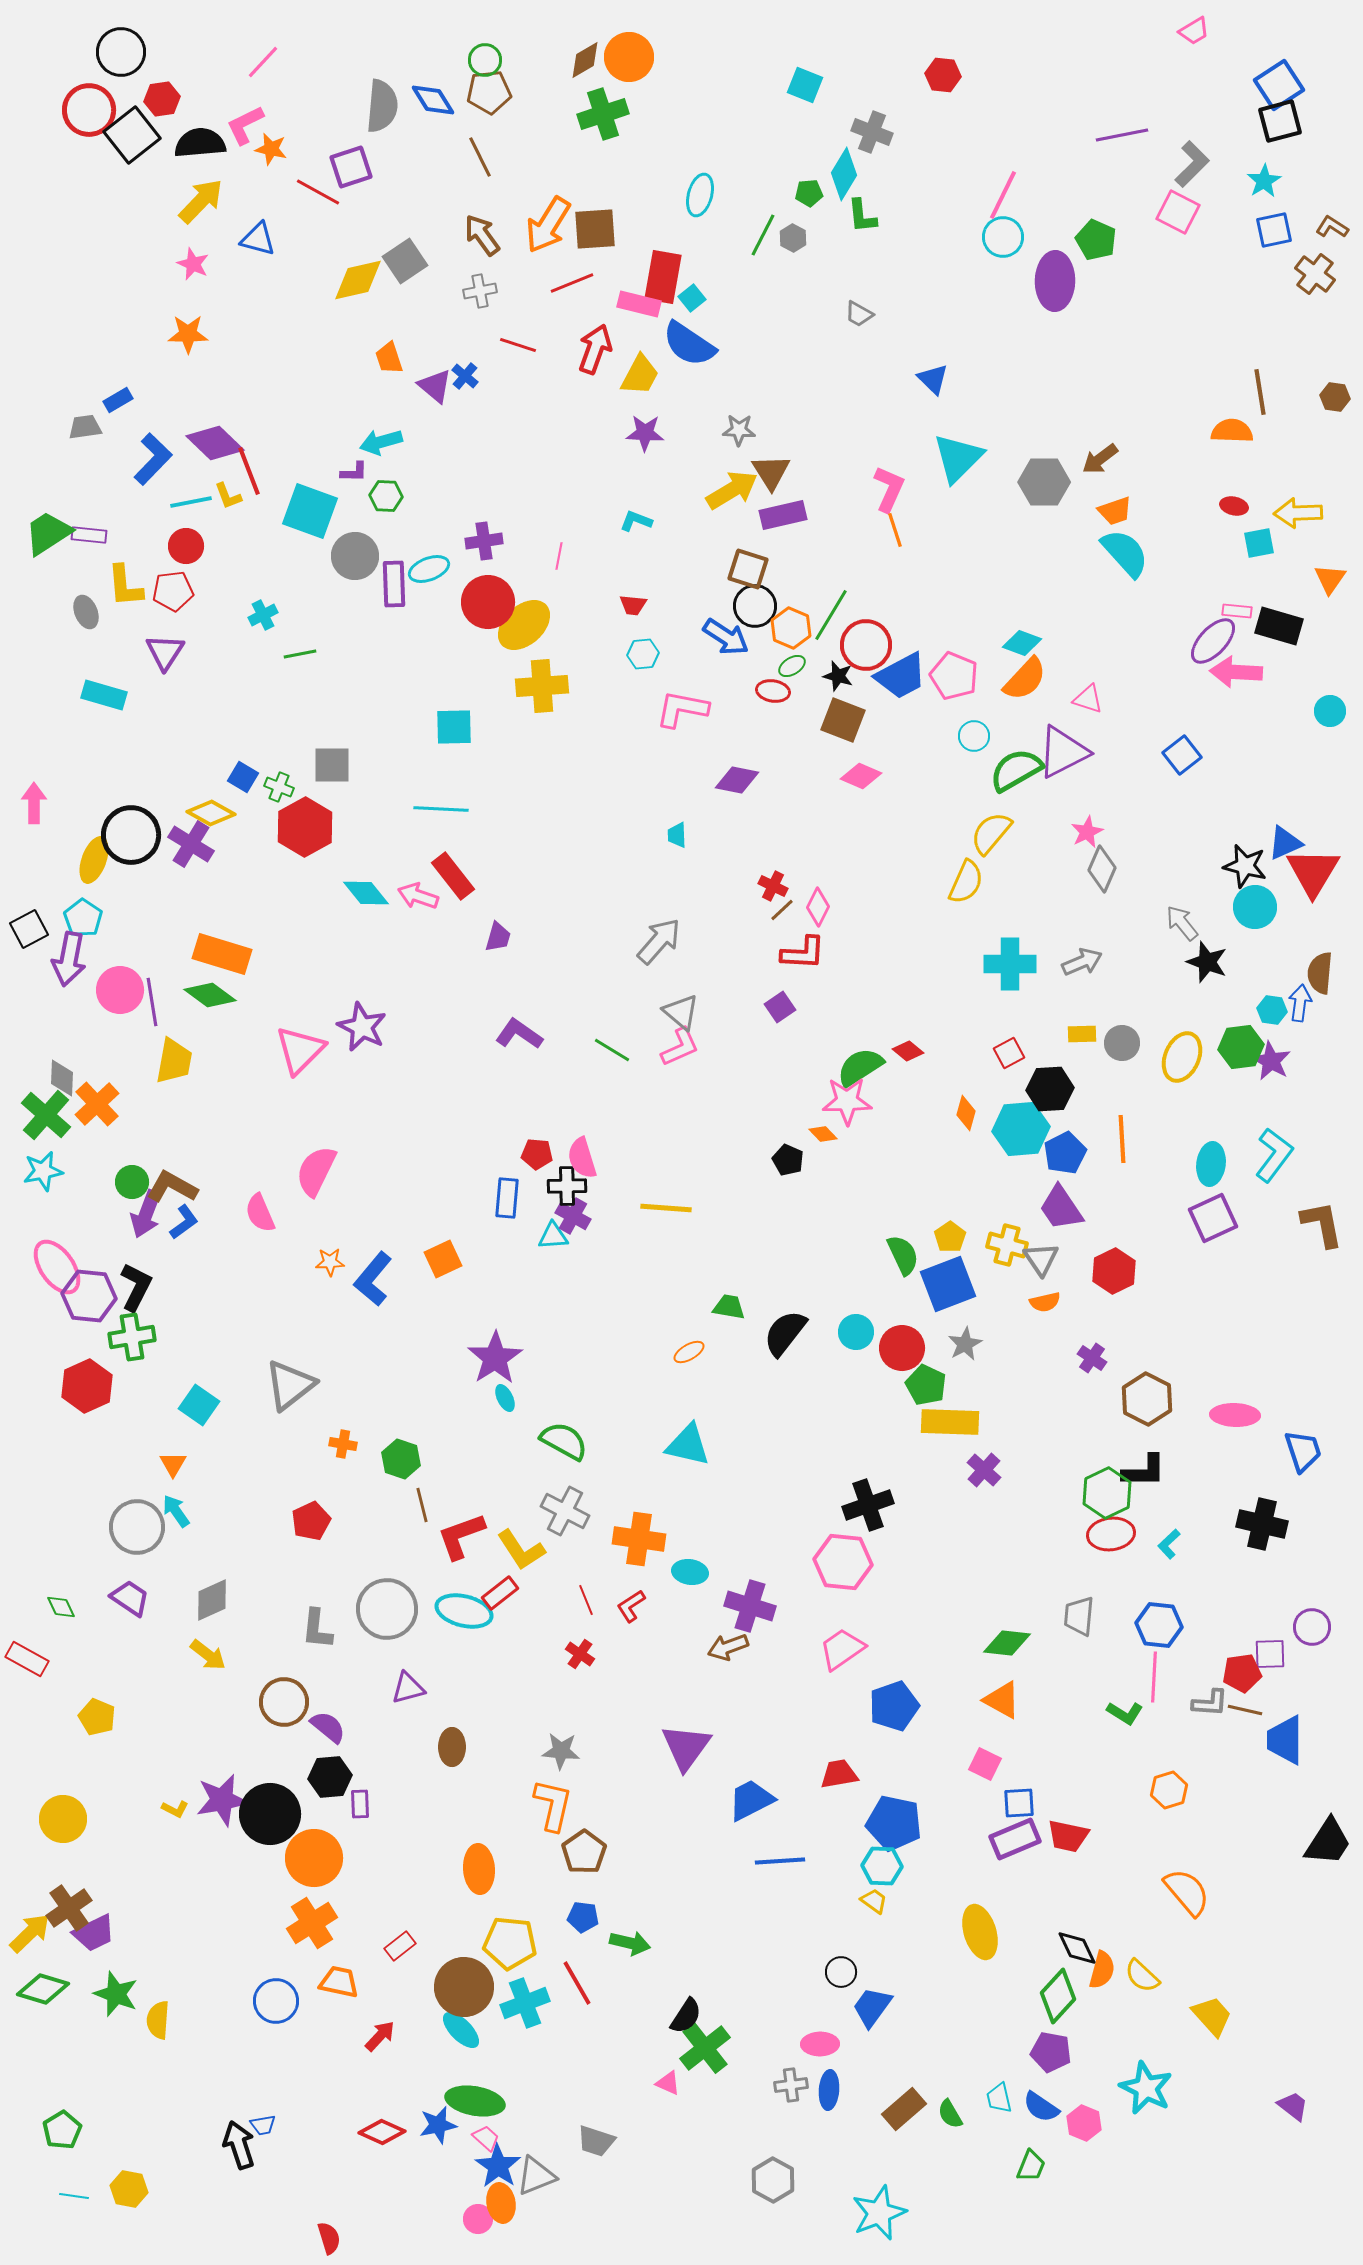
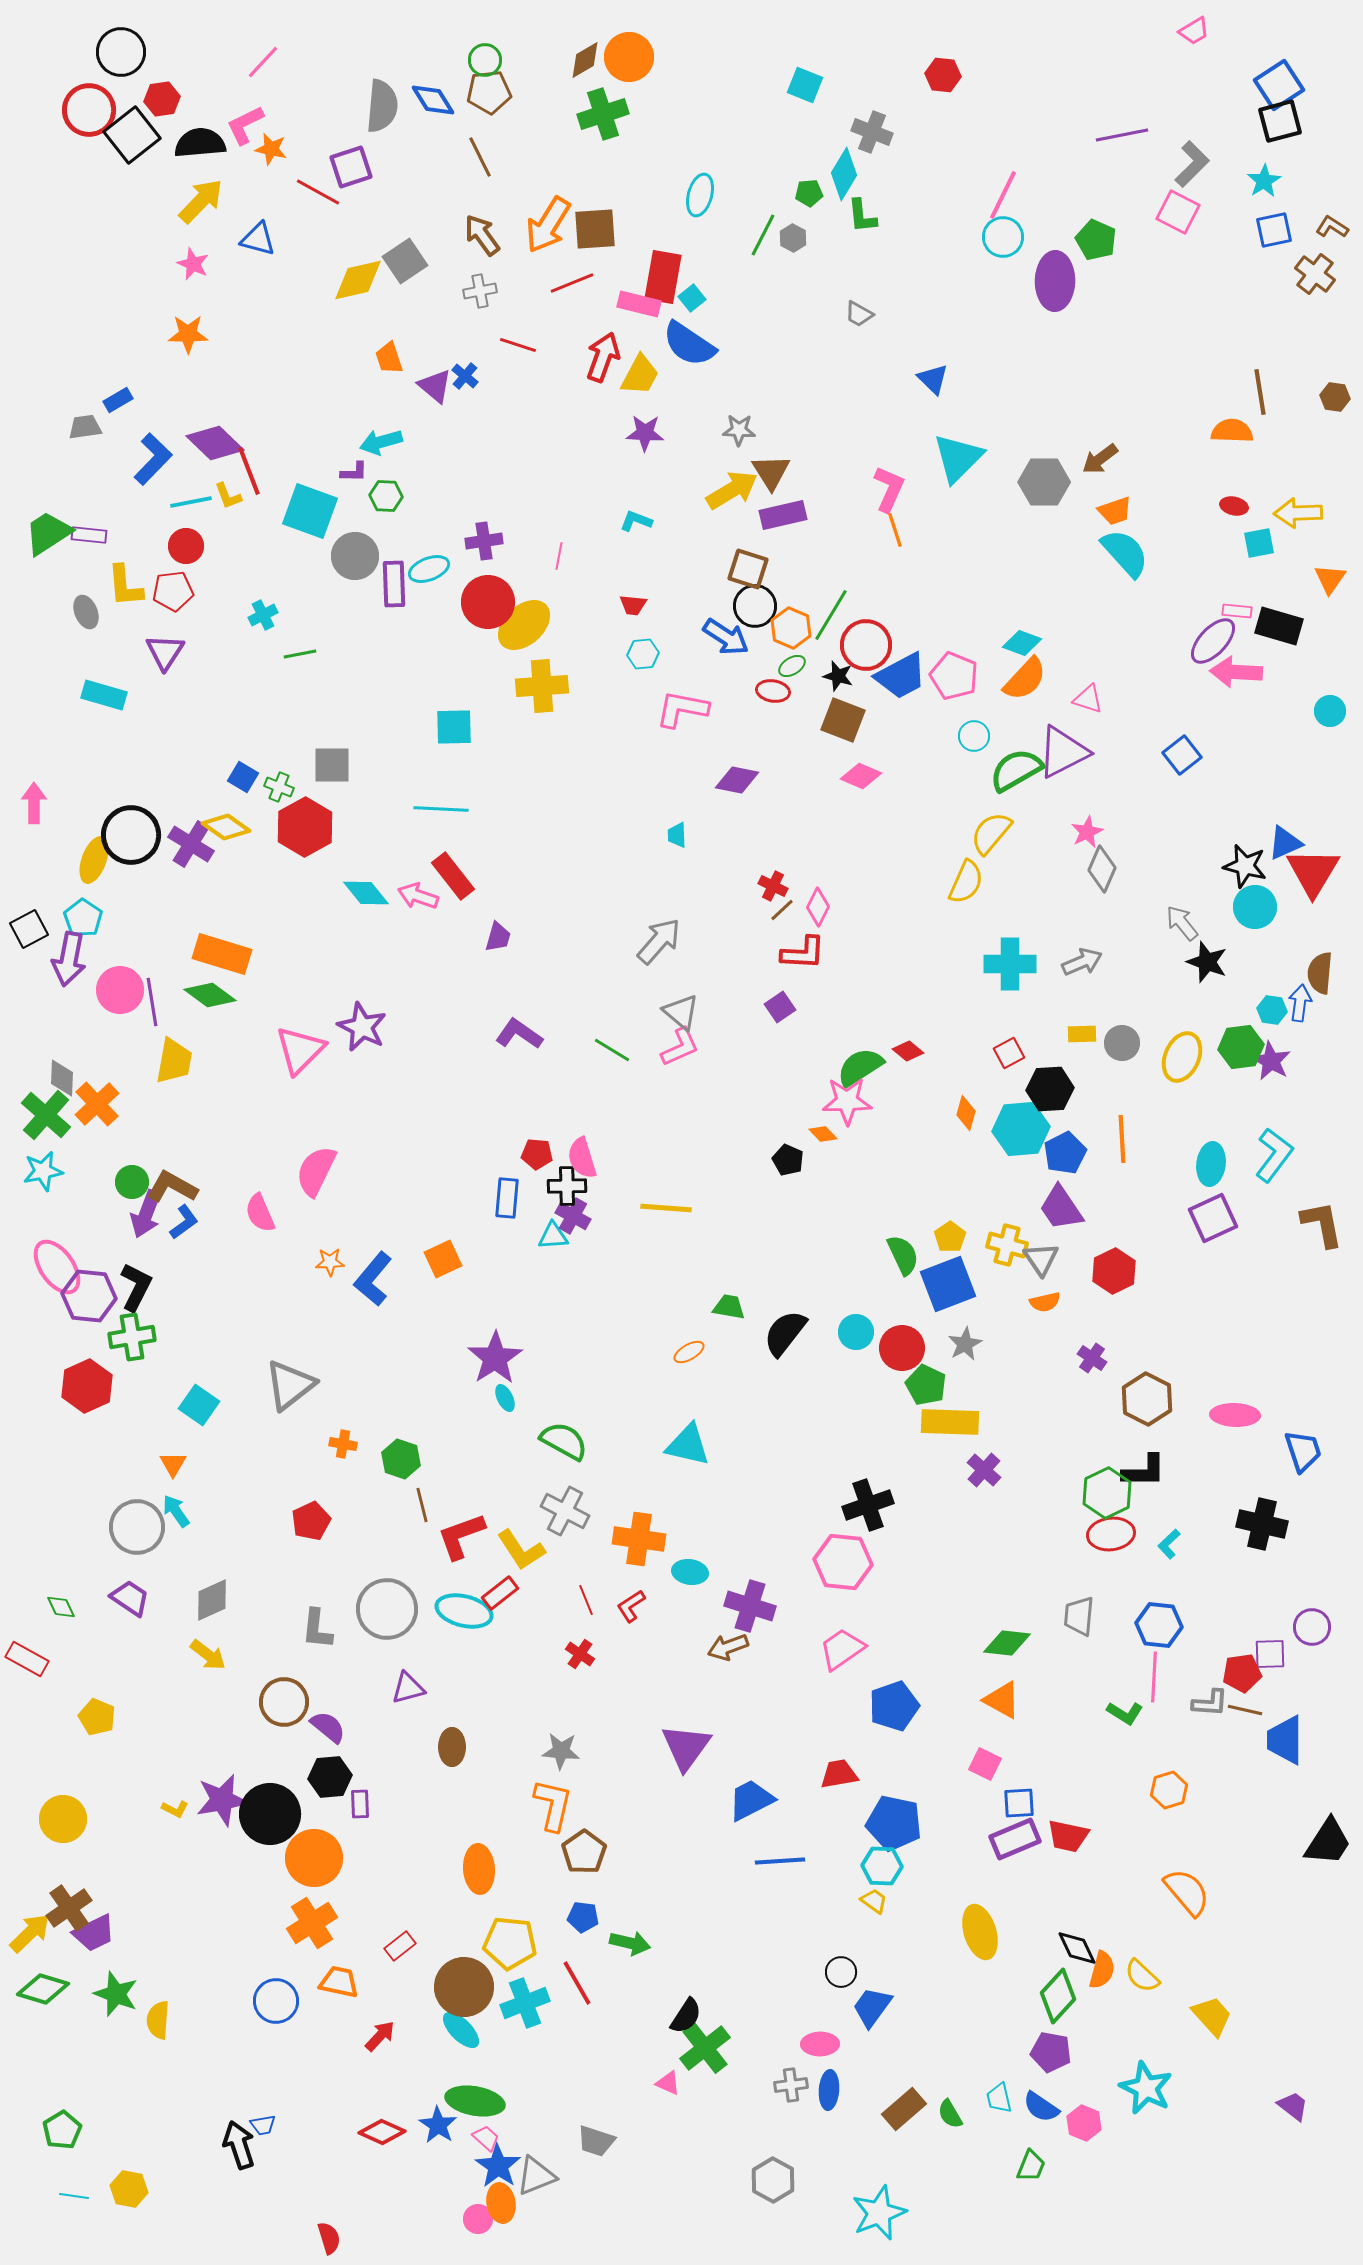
red arrow at (595, 349): moved 8 px right, 8 px down
yellow diamond at (211, 813): moved 15 px right, 14 px down; rotated 6 degrees clockwise
blue star at (438, 2125): rotated 27 degrees counterclockwise
